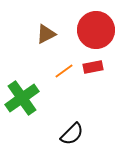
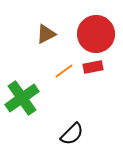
red circle: moved 4 px down
